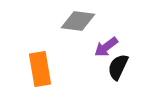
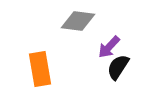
purple arrow: moved 3 px right; rotated 10 degrees counterclockwise
black semicircle: rotated 8 degrees clockwise
